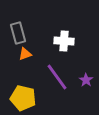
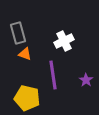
white cross: rotated 30 degrees counterclockwise
orange triangle: rotated 40 degrees clockwise
purple line: moved 4 px left, 2 px up; rotated 28 degrees clockwise
yellow pentagon: moved 4 px right
